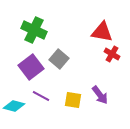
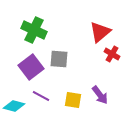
red triangle: moved 2 px left; rotated 50 degrees counterclockwise
gray square: rotated 36 degrees counterclockwise
